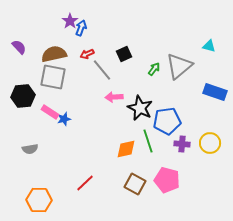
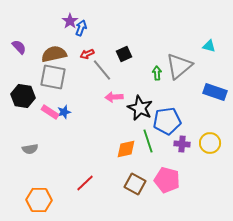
green arrow: moved 3 px right, 4 px down; rotated 40 degrees counterclockwise
black hexagon: rotated 15 degrees clockwise
blue star: moved 7 px up
